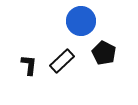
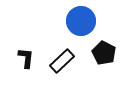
black L-shape: moved 3 px left, 7 px up
